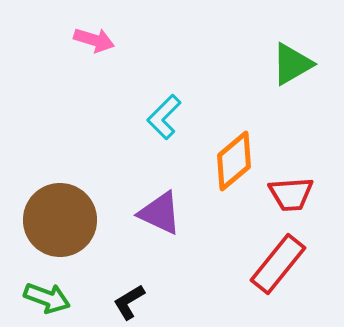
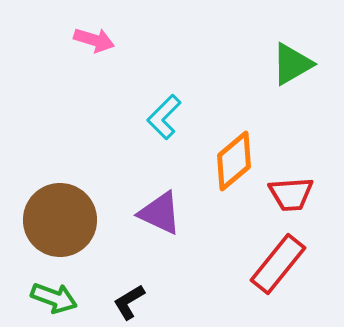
green arrow: moved 7 px right
